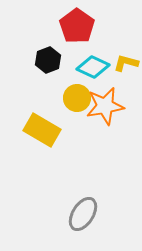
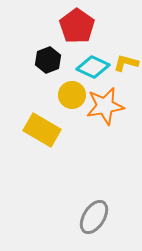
yellow circle: moved 5 px left, 3 px up
gray ellipse: moved 11 px right, 3 px down
